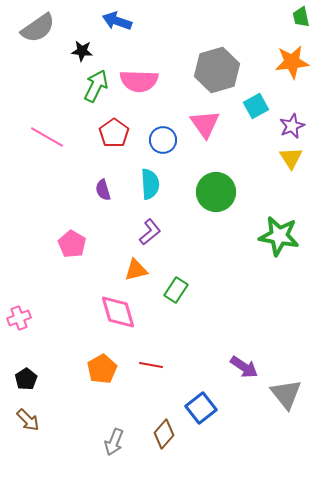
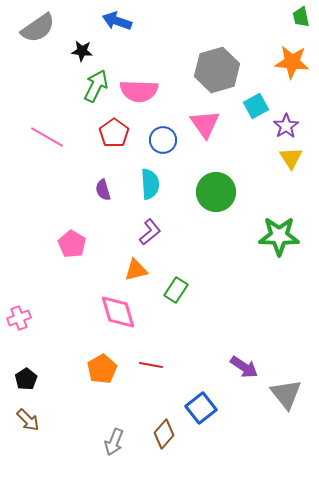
orange star: rotated 12 degrees clockwise
pink semicircle: moved 10 px down
purple star: moved 6 px left; rotated 10 degrees counterclockwise
green star: rotated 9 degrees counterclockwise
